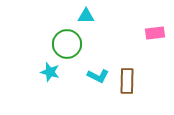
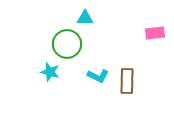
cyan triangle: moved 1 px left, 2 px down
